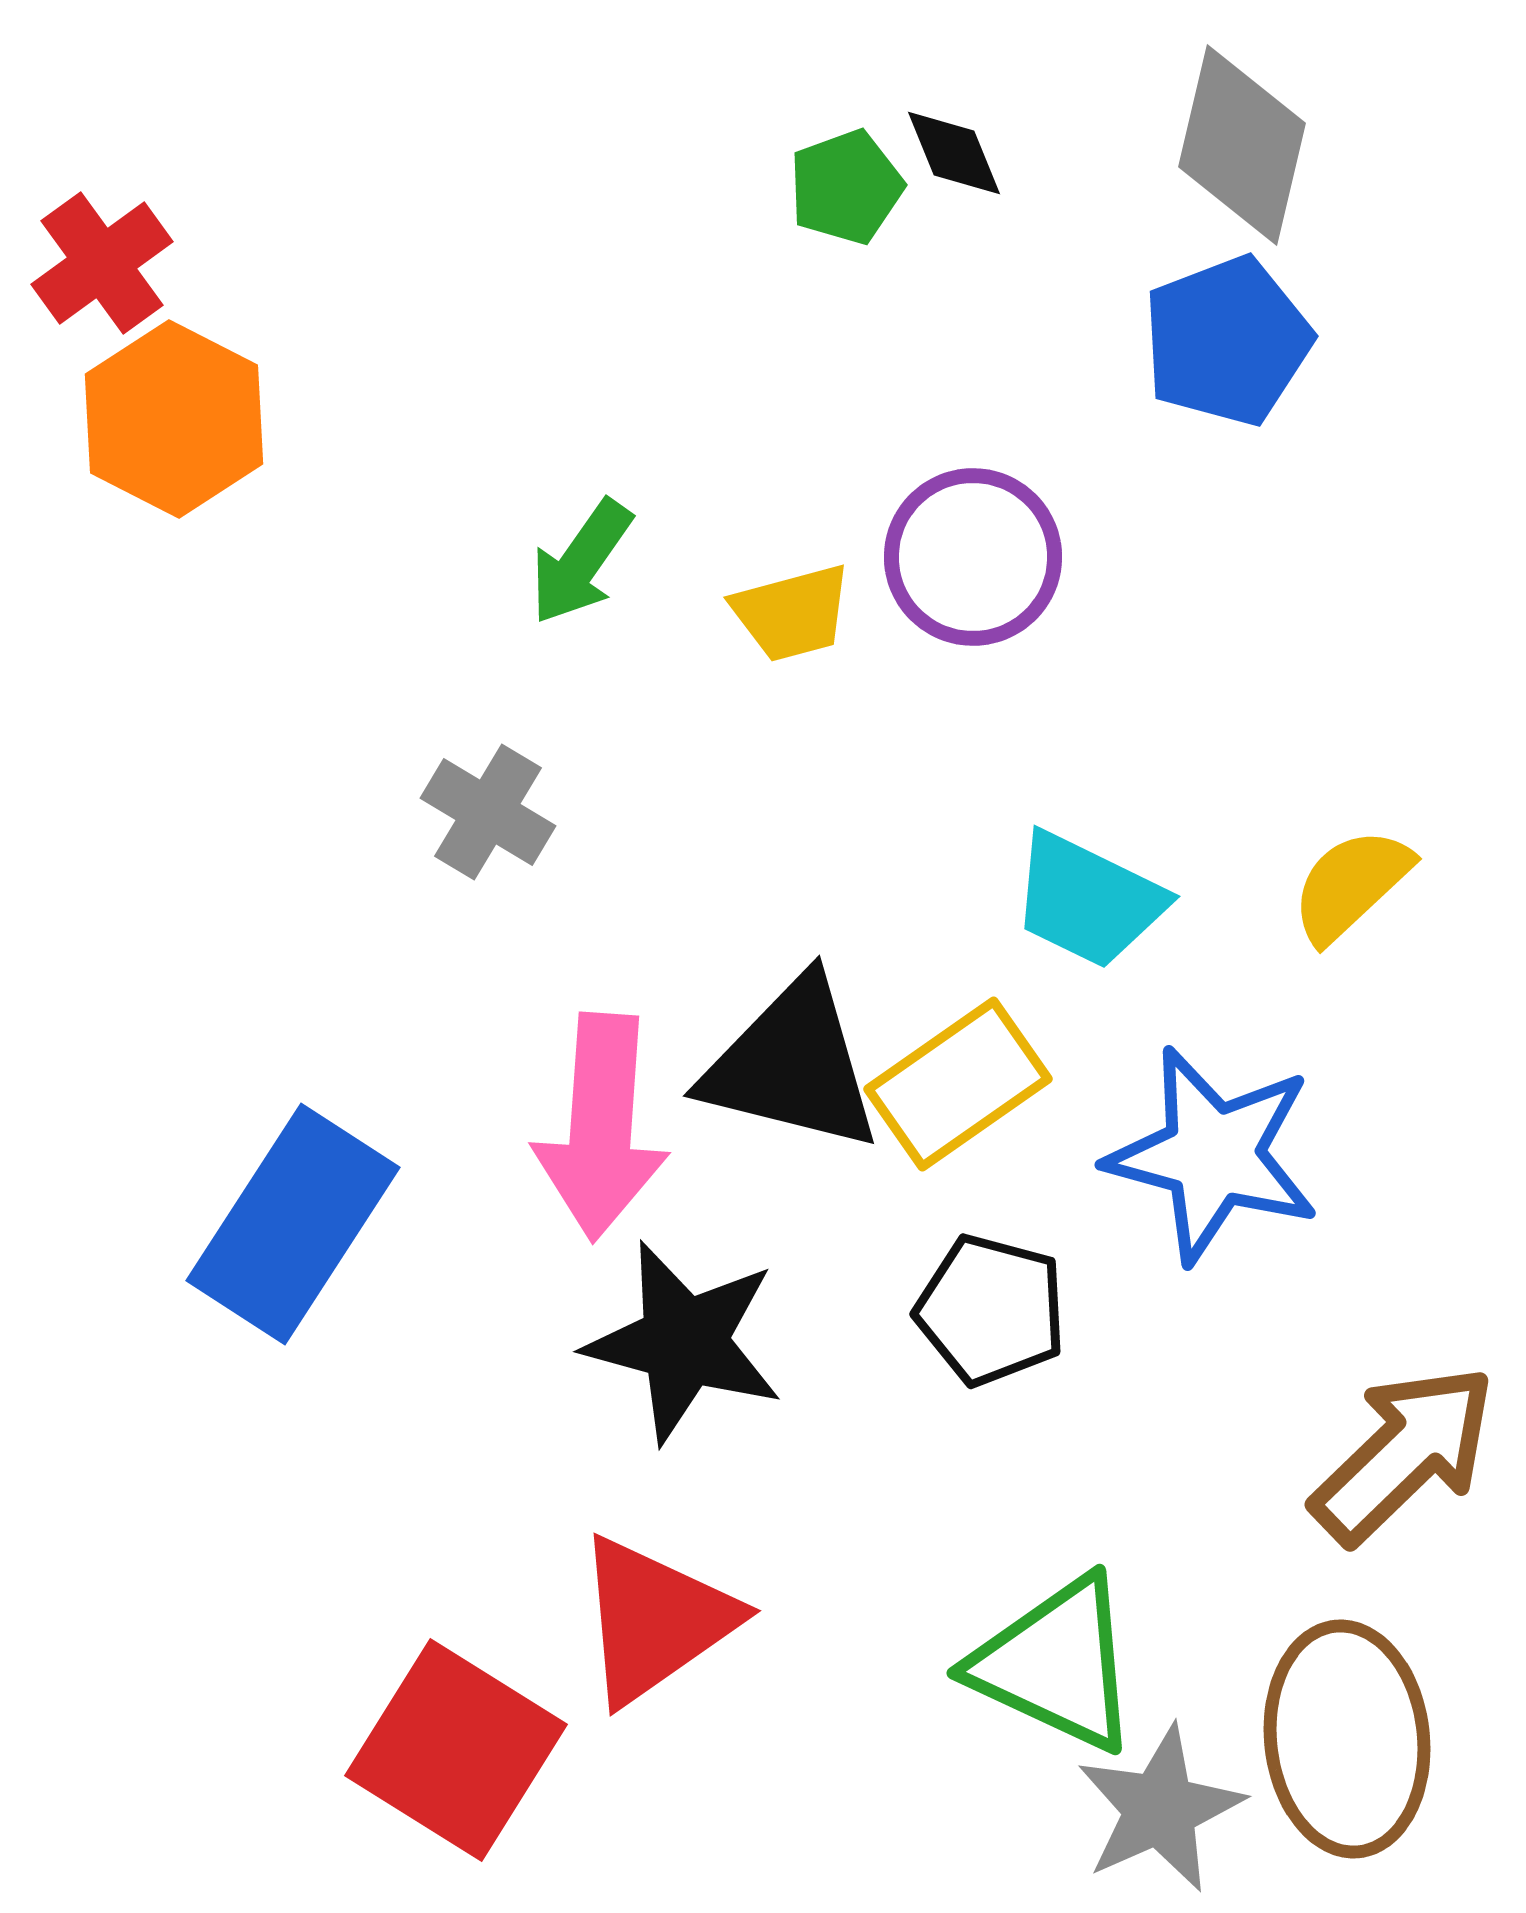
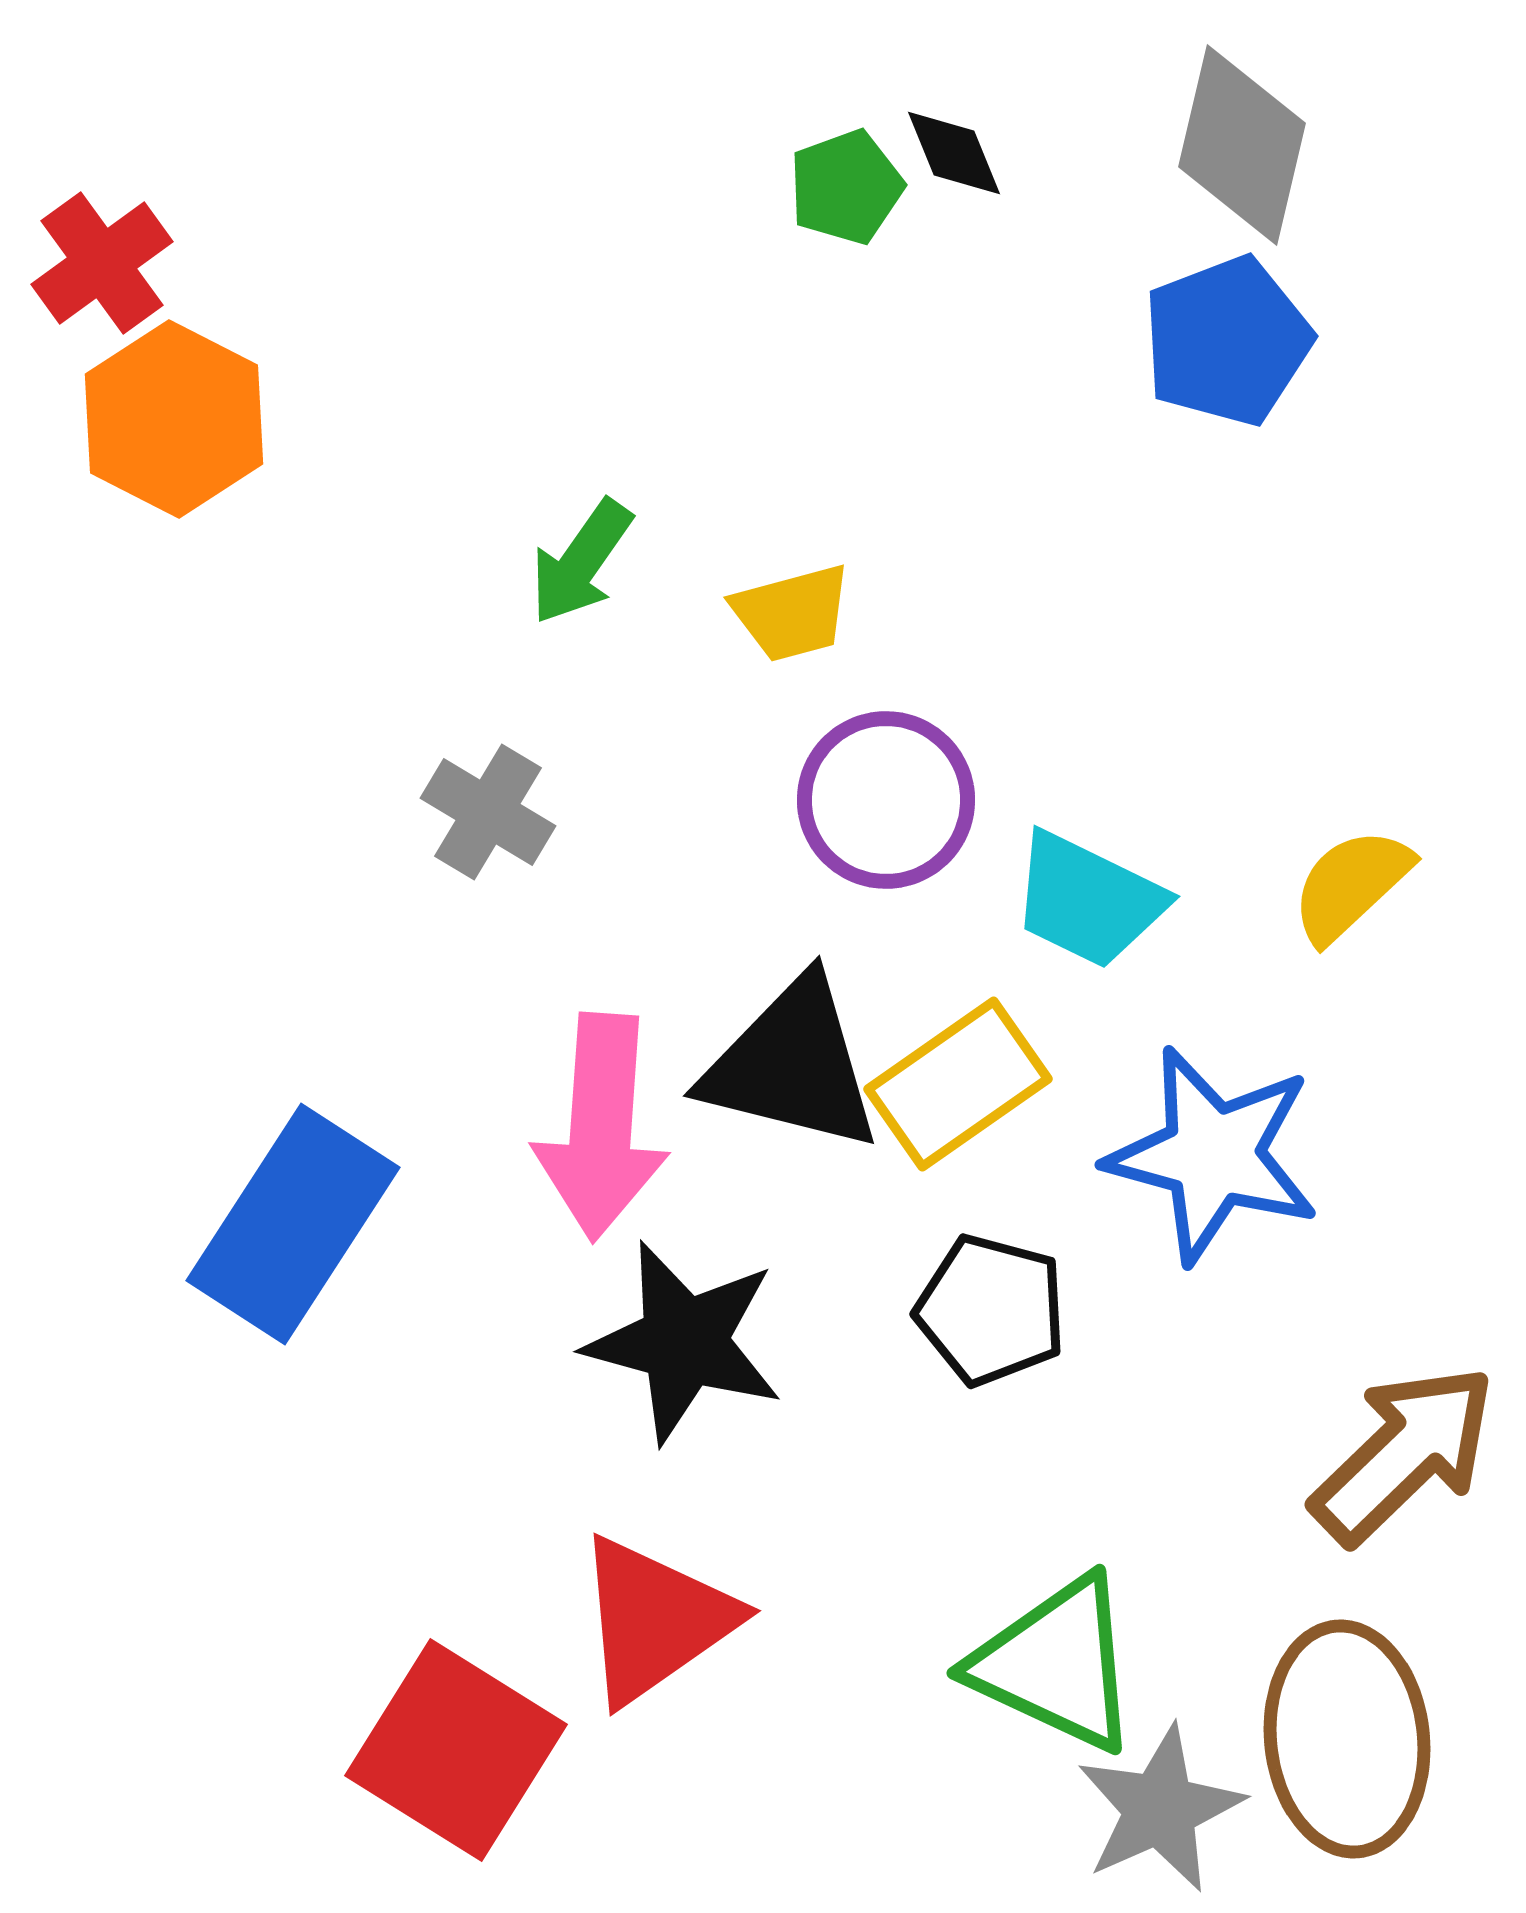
purple circle: moved 87 px left, 243 px down
